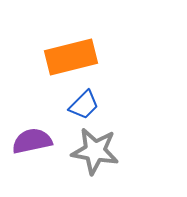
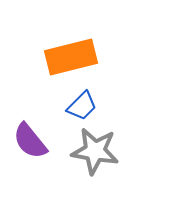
blue trapezoid: moved 2 px left, 1 px down
purple semicircle: moved 2 px left; rotated 117 degrees counterclockwise
